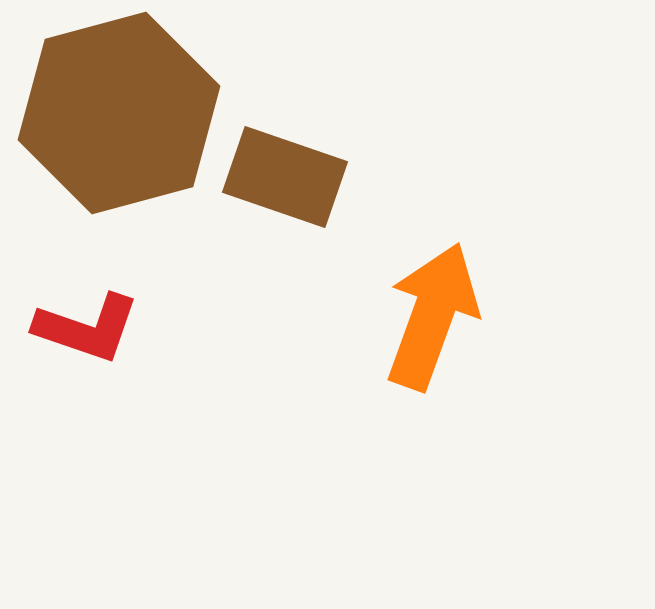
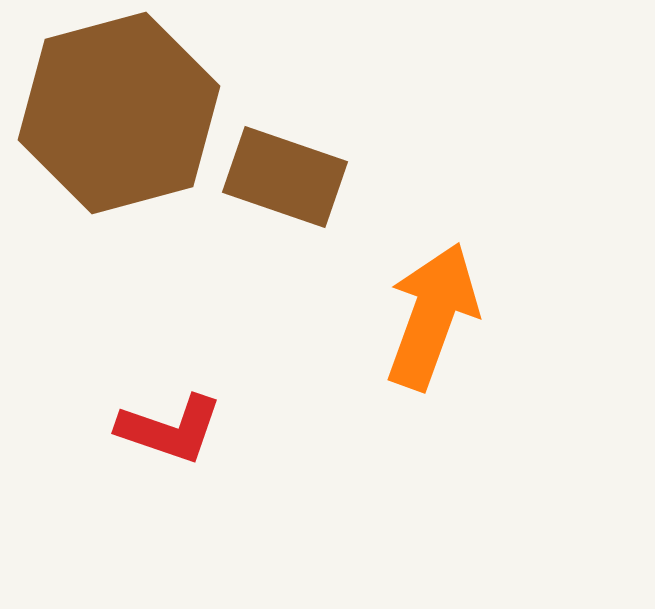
red L-shape: moved 83 px right, 101 px down
